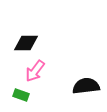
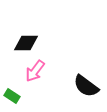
black semicircle: rotated 136 degrees counterclockwise
green rectangle: moved 9 px left, 1 px down; rotated 14 degrees clockwise
